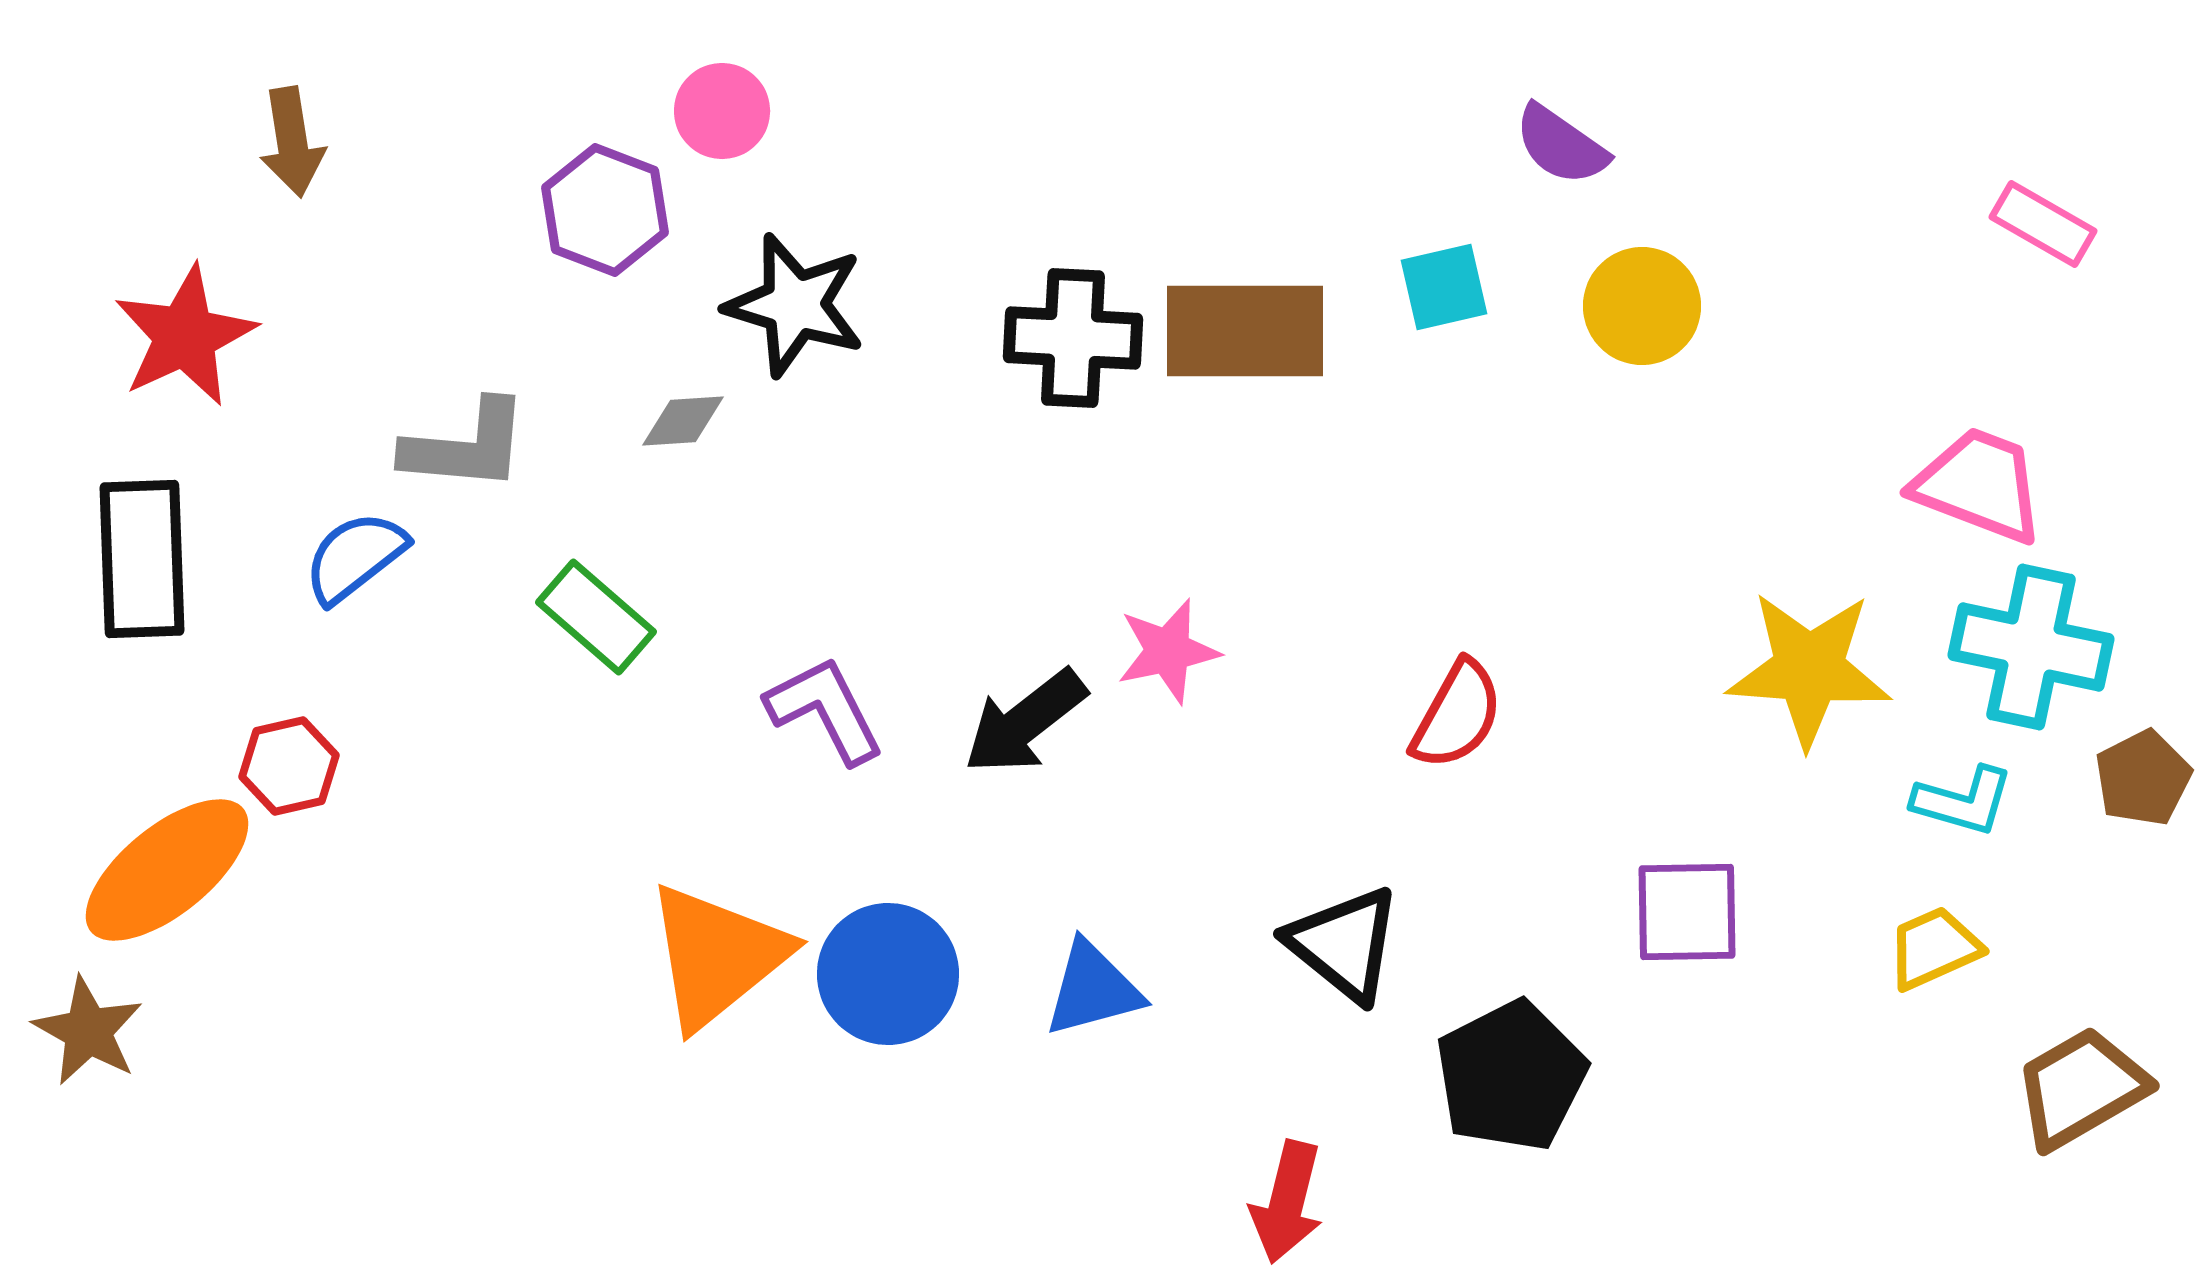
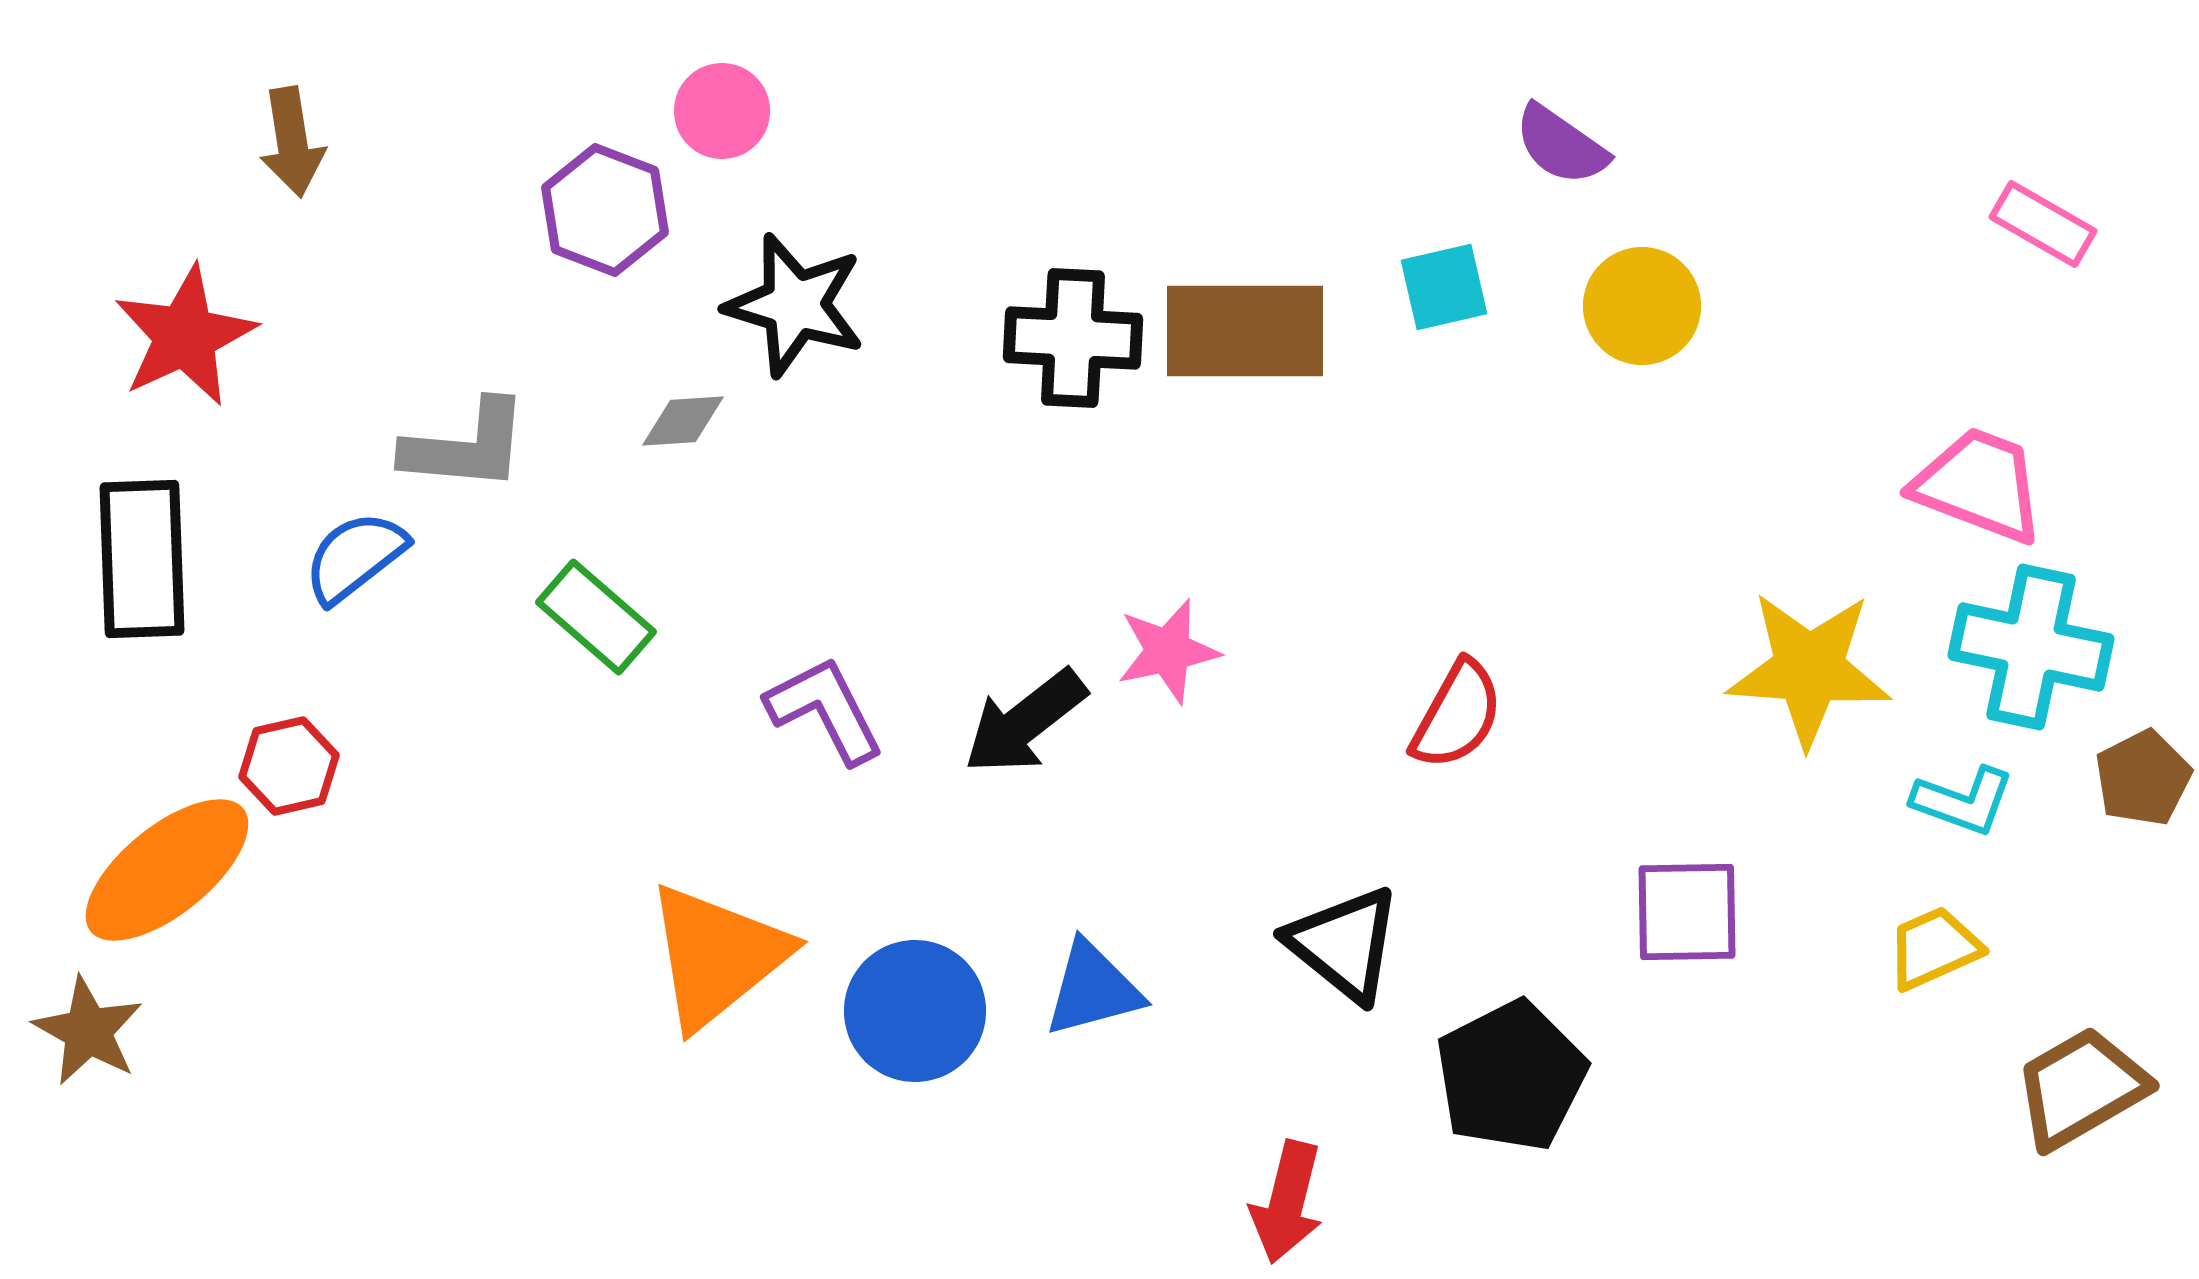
cyan L-shape: rotated 4 degrees clockwise
blue circle: moved 27 px right, 37 px down
